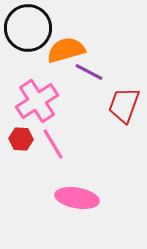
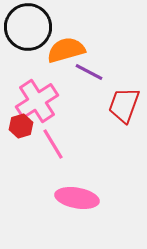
black circle: moved 1 px up
red hexagon: moved 13 px up; rotated 20 degrees counterclockwise
